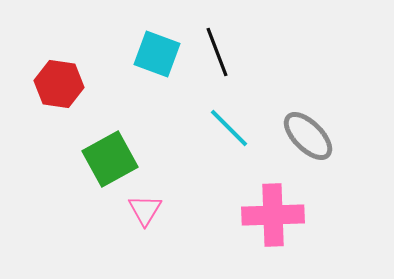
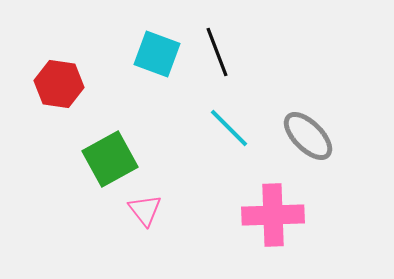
pink triangle: rotated 9 degrees counterclockwise
